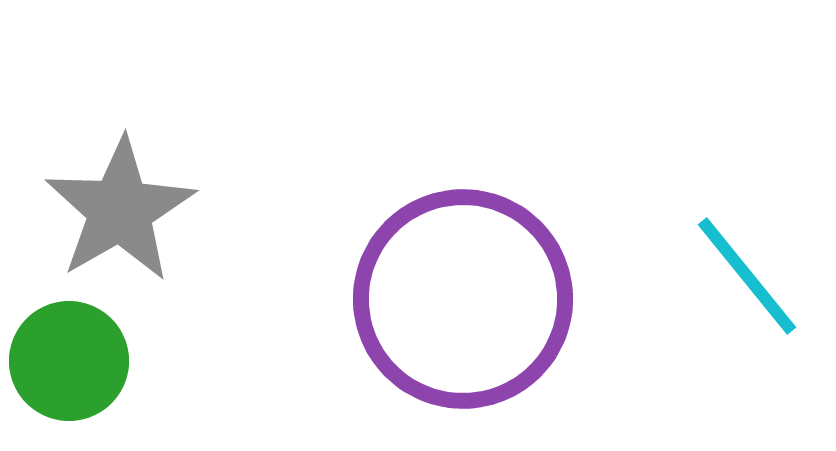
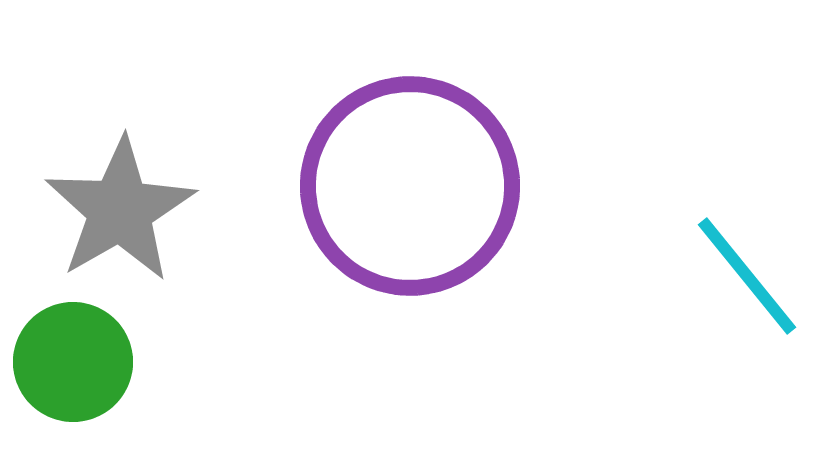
purple circle: moved 53 px left, 113 px up
green circle: moved 4 px right, 1 px down
